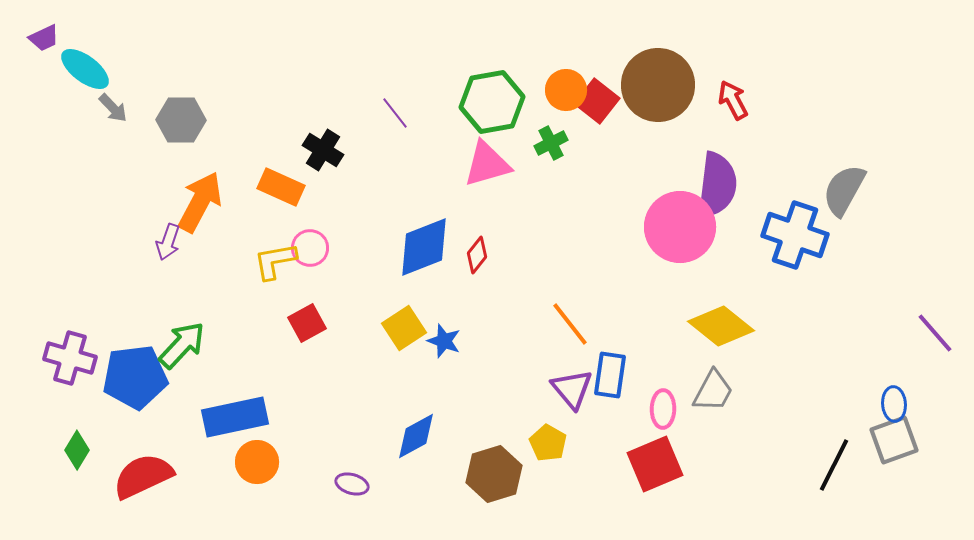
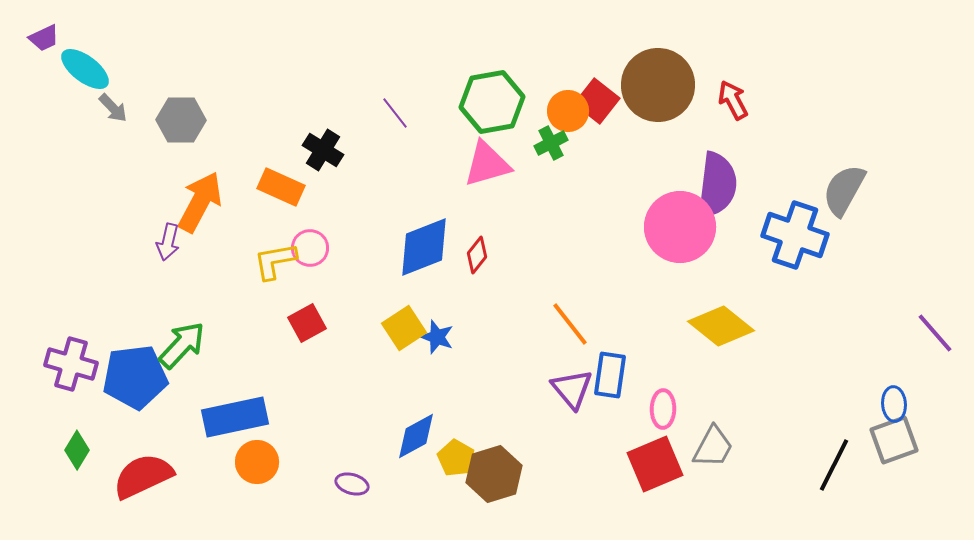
orange circle at (566, 90): moved 2 px right, 21 px down
purple arrow at (168, 242): rotated 6 degrees counterclockwise
blue star at (444, 341): moved 7 px left, 4 px up
purple cross at (70, 358): moved 1 px right, 6 px down
gray trapezoid at (713, 391): moved 56 px down
yellow pentagon at (548, 443): moved 92 px left, 15 px down
